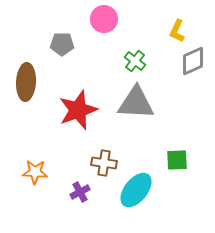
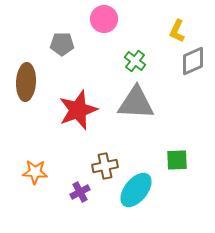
brown cross: moved 1 px right, 3 px down; rotated 20 degrees counterclockwise
